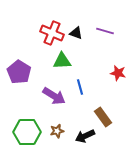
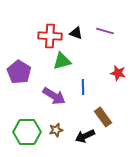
red cross: moved 2 px left, 3 px down; rotated 20 degrees counterclockwise
green triangle: rotated 12 degrees counterclockwise
blue line: moved 3 px right; rotated 14 degrees clockwise
brown star: moved 1 px left, 1 px up
